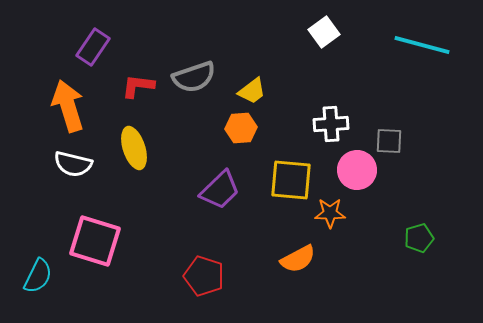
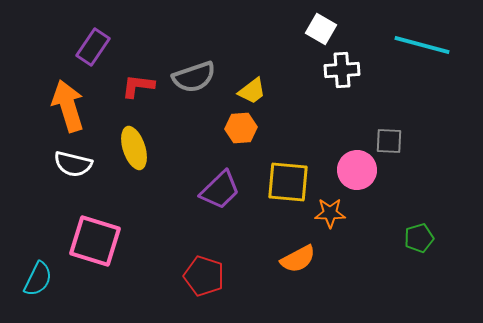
white square: moved 3 px left, 3 px up; rotated 24 degrees counterclockwise
white cross: moved 11 px right, 54 px up
yellow square: moved 3 px left, 2 px down
cyan semicircle: moved 3 px down
